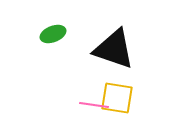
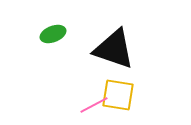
yellow square: moved 1 px right, 3 px up
pink line: rotated 36 degrees counterclockwise
